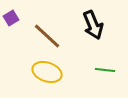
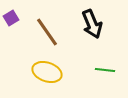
black arrow: moved 1 px left, 1 px up
brown line: moved 4 px up; rotated 12 degrees clockwise
